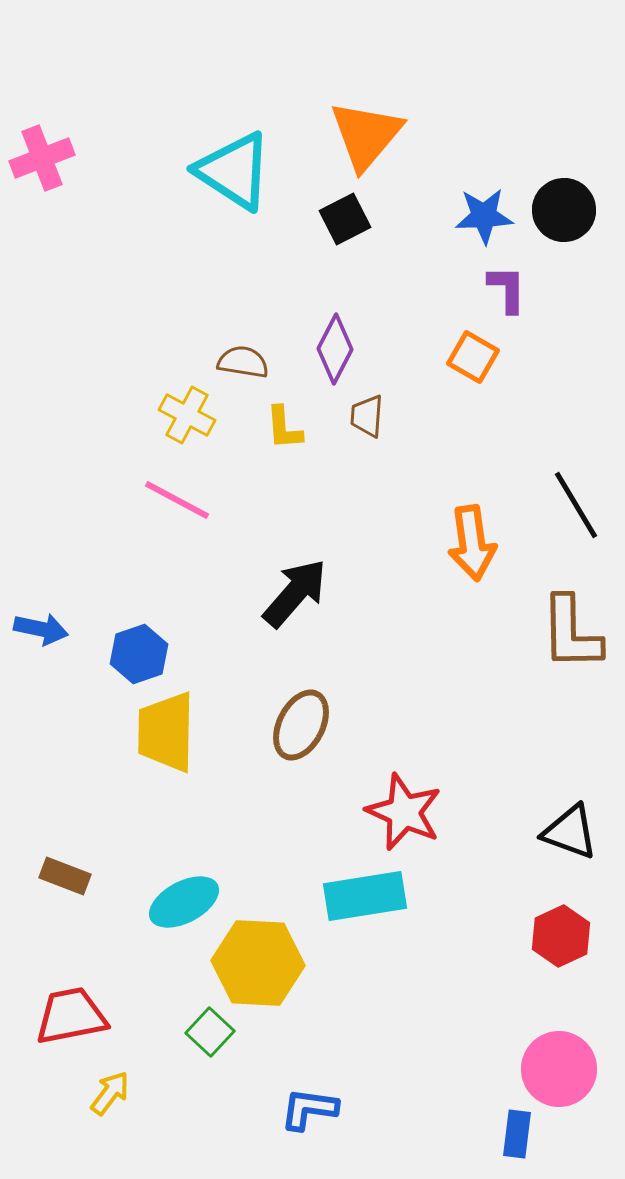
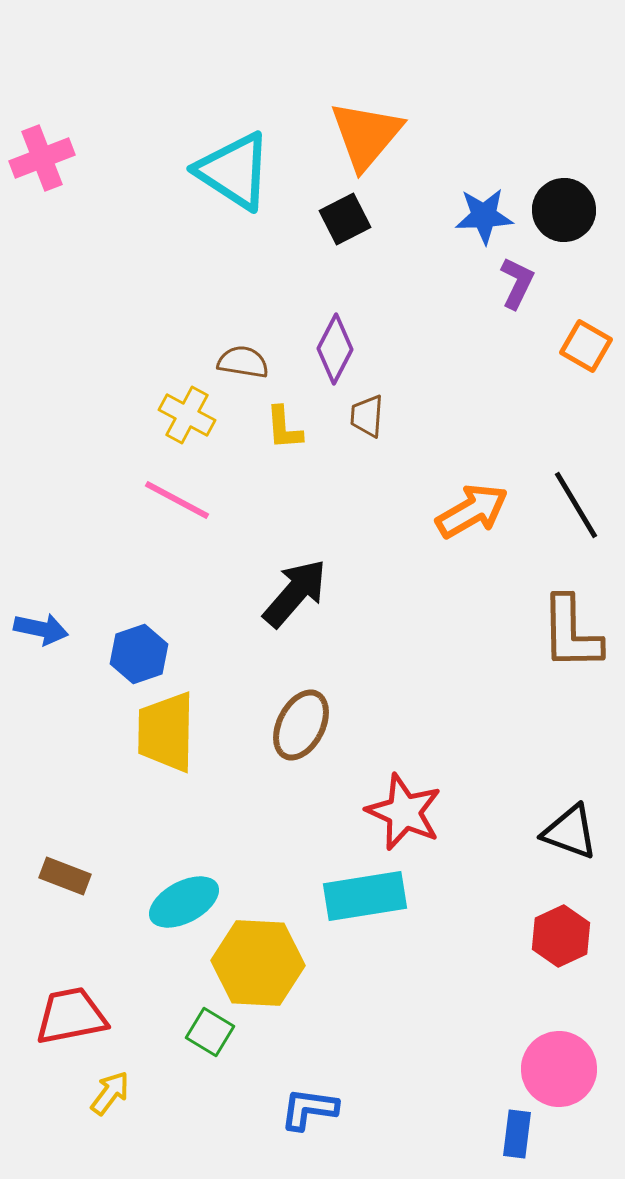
purple L-shape: moved 10 px right, 6 px up; rotated 26 degrees clockwise
orange square: moved 113 px right, 11 px up
orange arrow: moved 32 px up; rotated 112 degrees counterclockwise
green square: rotated 12 degrees counterclockwise
